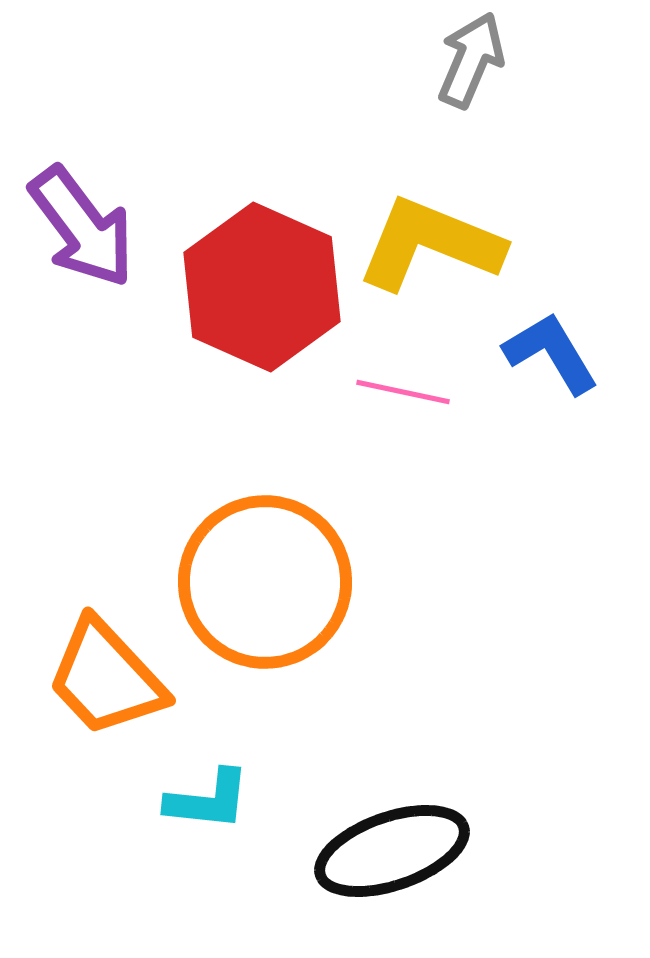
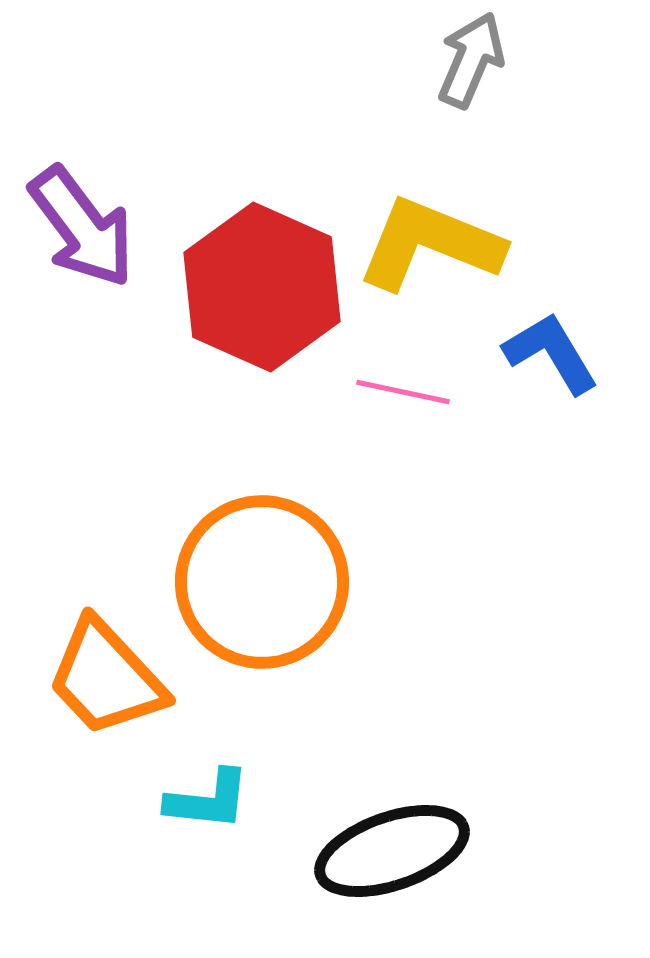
orange circle: moved 3 px left
